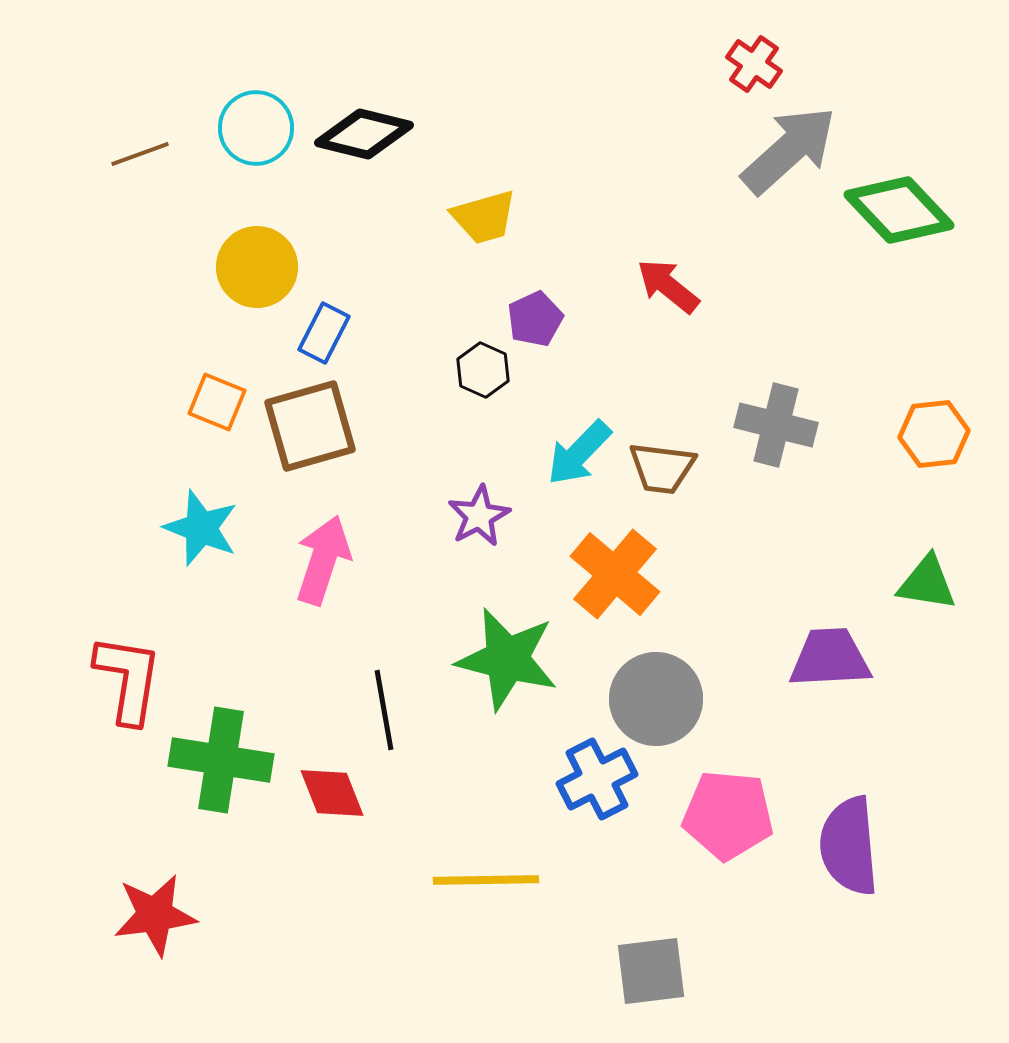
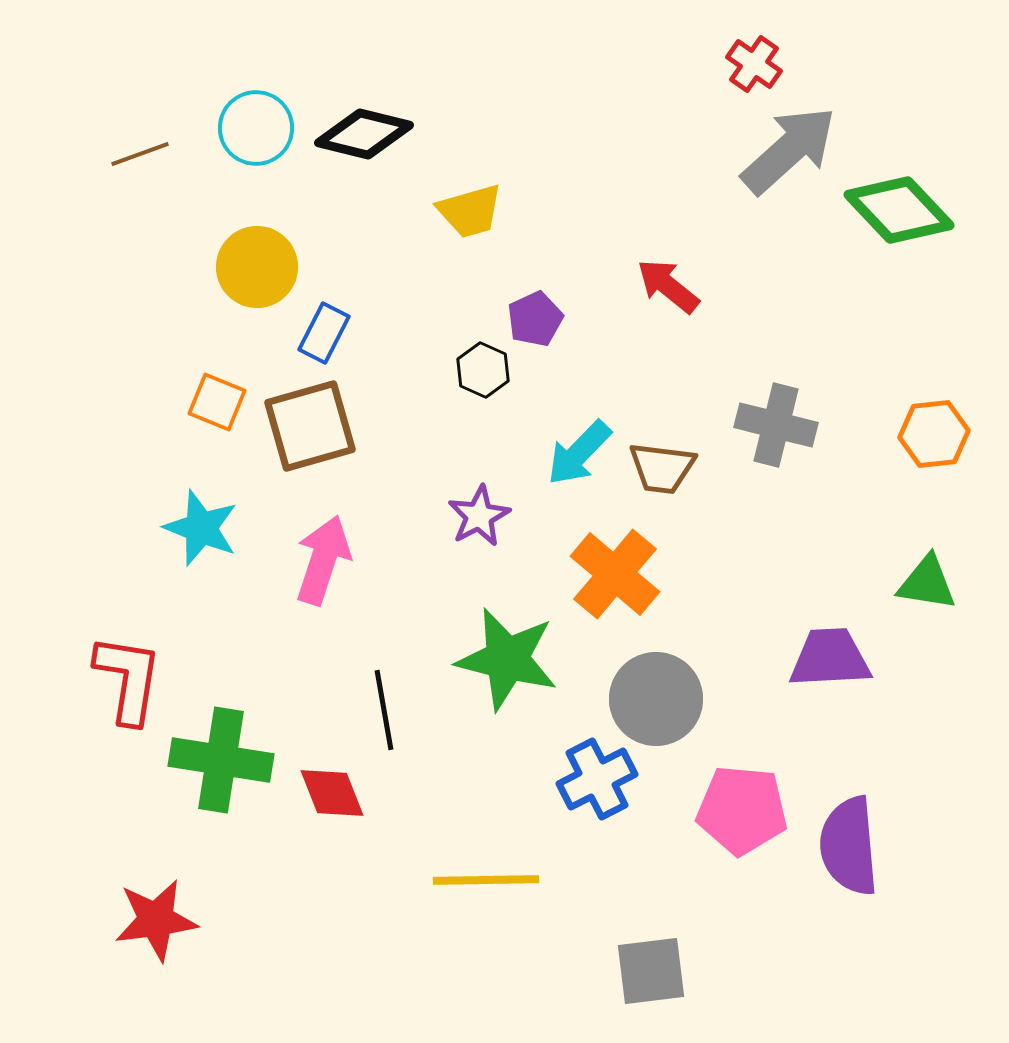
yellow trapezoid: moved 14 px left, 6 px up
pink pentagon: moved 14 px right, 5 px up
red star: moved 1 px right, 5 px down
